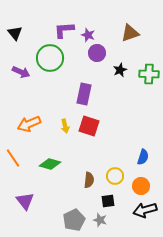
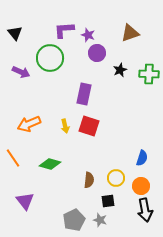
blue semicircle: moved 1 px left, 1 px down
yellow circle: moved 1 px right, 2 px down
black arrow: rotated 85 degrees counterclockwise
